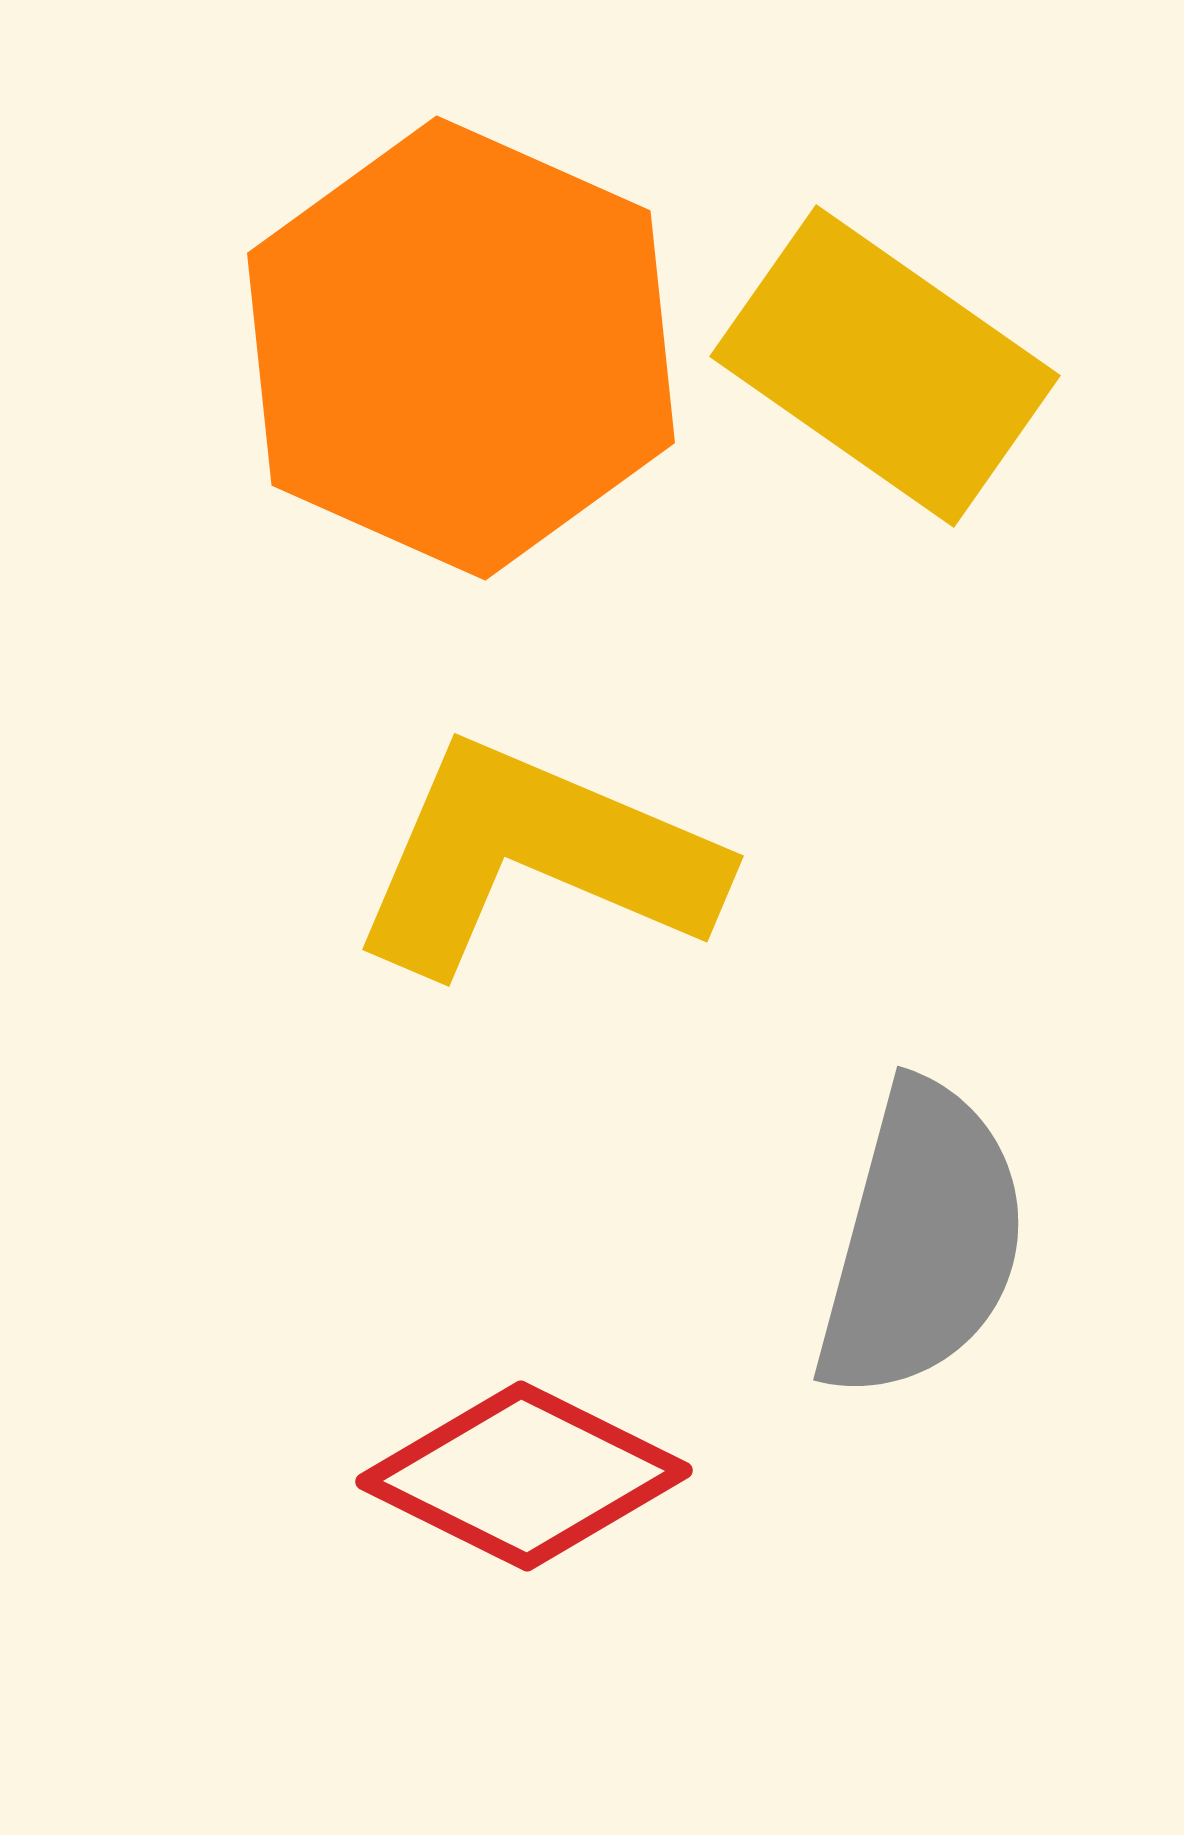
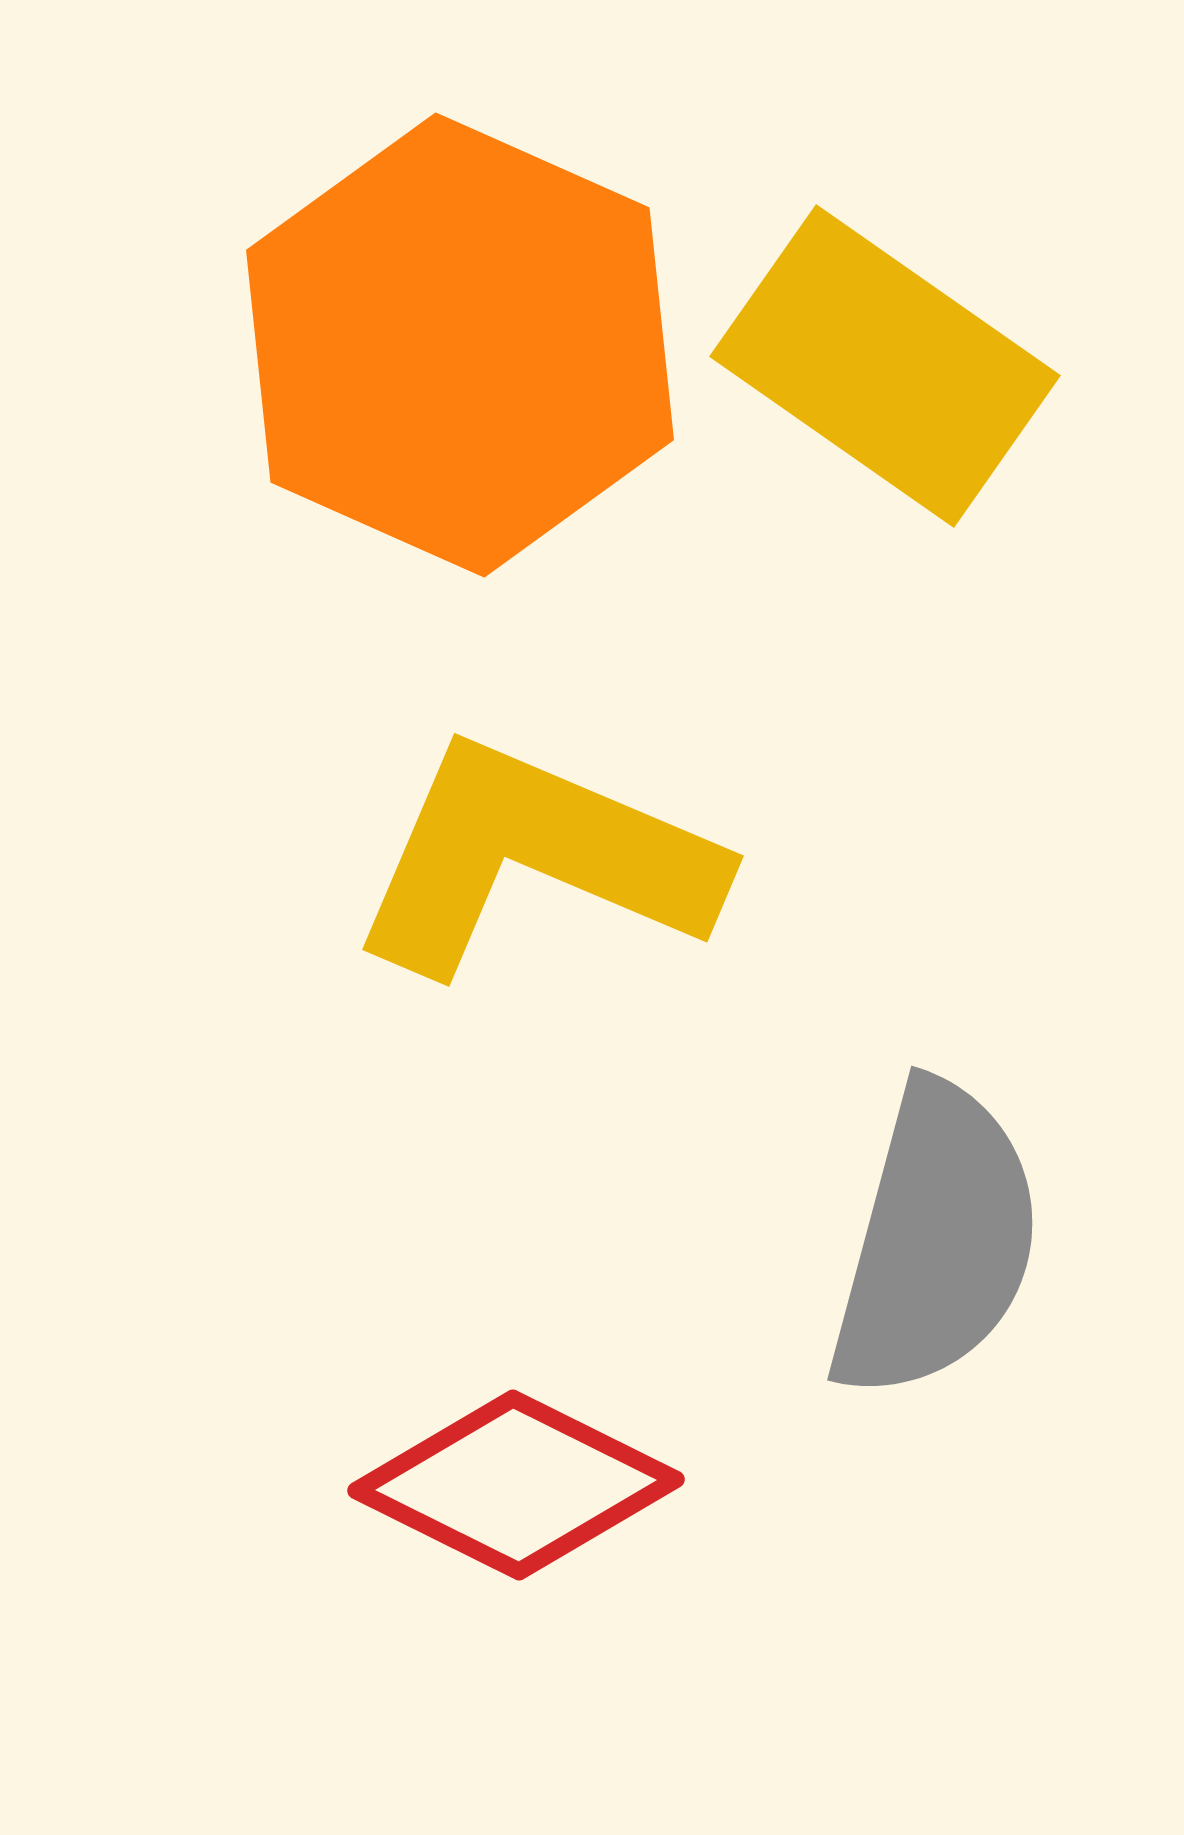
orange hexagon: moved 1 px left, 3 px up
gray semicircle: moved 14 px right
red diamond: moved 8 px left, 9 px down
